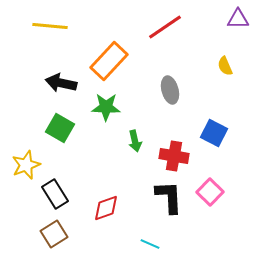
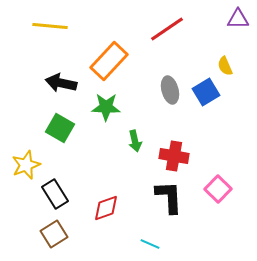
red line: moved 2 px right, 2 px down
blue square: moved 8 px left, 41 px up; rotated 32 degrees clockwise
pink square: moved 8 px right, 3 px up
